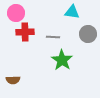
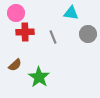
cyan triangle: moved 1 px left, 1 px down
gray line: rotated 64 degrees clockwise
green star: moved 23 px left, 17 px down
brown semicircle: moved 2 px right, 15 px up; rotated 40 degrees counterclockwise
